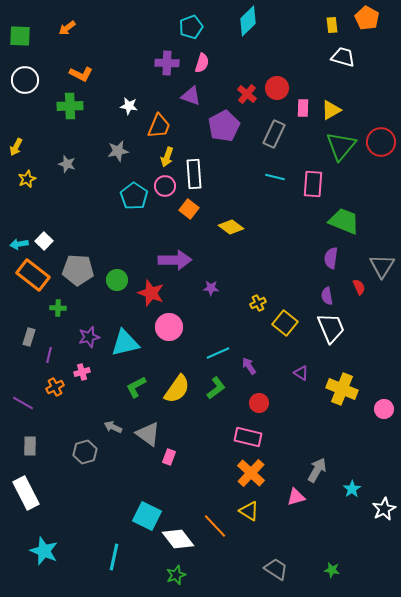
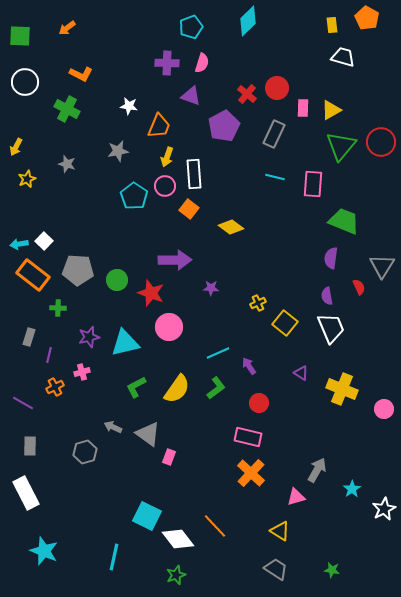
white circle at (25, 80): moved 2 px down
green cross at (70, 106): moved 3 px left, 3 px down; rotated 30 degrees clockwise
yellow triangle at (249, 511): moved 31 px right, 20 px down
